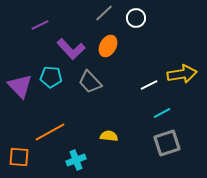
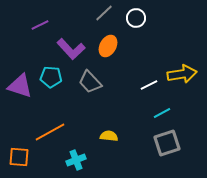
purple triangle: rotated 28 degrees counterclockwise
